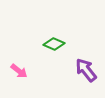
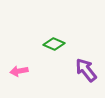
pink arrow: rotated 132 degrees clockwise
